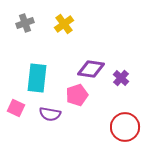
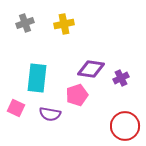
yellow cross: rotated 24 degrees clockwise
purple cross: rotated 21 degrees clockwise
red circle: moved 1 px up
